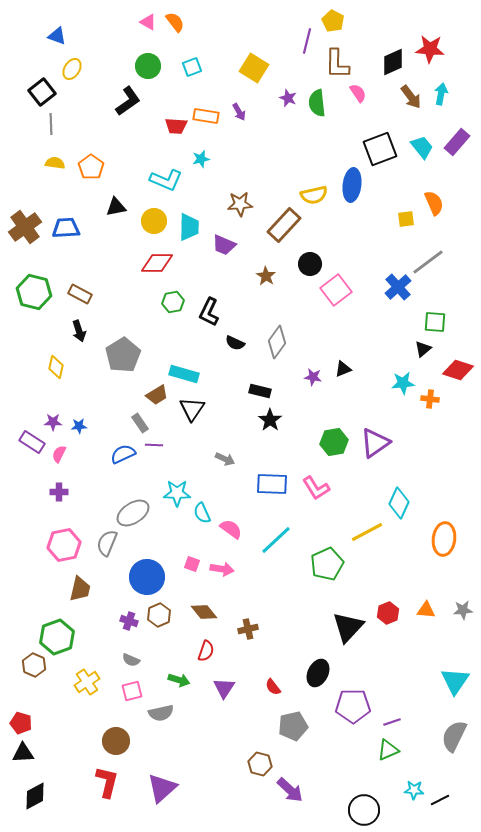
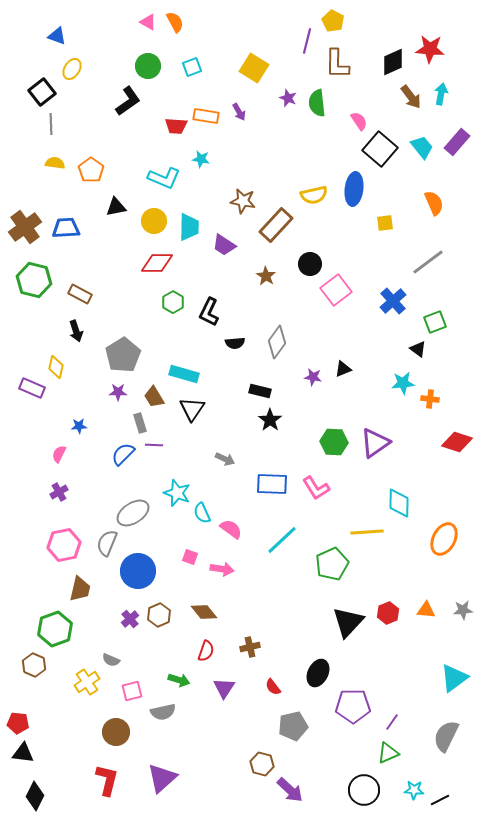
orange semicircle at (175, 22): rotated 10 degrees clockwise
pink semicircle at (358, 93): moved 1 px right, 28 px down
black square at (380, 149): rotated 28 degrees counterclockwise
cyan star at (201, 159): rotated 24 degrees clockwise
orange pentagon at (91, 167): moved 3 px down
cyan L-shape at (166, 180): moved 2 px left, 2 px up
blue ellipse at (352, 185): moved 2 px right, 4 px down
brown star at (240, 204): moved 3 px right, 3 px up; rotated 15 degrees clockwise
yellow square at (406, 219): moved 21 px left, 4 px down
brown rectangle at (284, 225): moved 8 px left
purple trapezoid at (224, 245): rotated 10 degrees clockwise
blue cross at (398, 287): moved 5 px left, 14 px down
green hexagon at (34, 292): moved 12 px up
green hexagon at (173, 302): rotated 20 degrees counterclockwise
green square at (435, 322): rotated 25 degrees counterclockwise
black arrow at (79, 331): moved 3 px left
black semicircle at (235, 343): rotated 30 degrees counterclockwise
black triangle at (423, 349): moved 5 px left; rotated 42 degrees counterclockwise
red diamond at (458, 370): moved 1 px left, 72 px down
brown trapezoid at (157, 395): moved 3 px left, 2 px down; rotated 90 degrees clockwise
purple star at (53, 422): moved 65 px right, 30 px up
gray rectangle at (140, 423): rotated 18 degrees clockwise
purple rectangle at (32, 442): moved 54 px up; rotated 10 degrees counterclockwise
green hexagon at (334, 442): rotated 12 degrees clockwise
blue semicircle at (123, 454): rotated 20 degrees counterclockwise
purple cross at (59, 492): rotated 30 degrees counterclockwise
cyan star at (177, 493): rotated 20 degrees clockwise
cyan diamond at (399, 503): rotated 24 degrees counterclockwise
yellow line at (367, 532): rotated 24 degrees clockwise
orange ellipse at (444, 539): rotated 20 degrees clockwise
cyan line at (276, 540): moved 6 px right
pink square at (192, 564): moved 2 px left, 7 px up
green pentagon at (327, 564): moved 5 px right
blue circle at (147, 577): moved 9 px left, 6 px up
purple cross at (129, 621): moved 1 px right, 2 px up; rotated 30 degrees clockwise
black triangle at (348, 627): moved 5 px up
brown cross at (248, 629): moved 2 px right, 18 px down
green hexagon at (57, 637): moved 2 px left, 8 px up
gray semicircle at (131, 660): moved 20 px left
cyan triangle at (455, 681): moved 1 px left, 3 px up; rotated 20 degrees clockwise
gray semicircle at (161, 713): moved 2 px right, 1 px up
purple line at (392, 722): rotated 36 degrees counterclockwise
red pentagon at (21, 723): moved 3 px left; rotated 10 degrees counterclockwise
gray semicircle at (454, 736): moved 8 px left
brown circle at (116, 741): moved 9 px up
green triangle at (388, 750): moved 3 px down
black triangle at (23, 753): rotated 10 degrees clockwise
brown hexagon at (260, 764): moved 2 px right
red L-shape at (107, 782): moved 2 px up
purple triangle at (162, 788): moved 10 px up
black diamond at (35, 796): rotated 36 degrees counterclockwise
black circle at (364, 810): moved 20 px up
